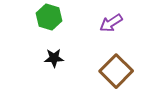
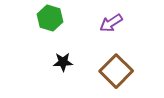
green hexagon: moved 1 px right, 1 px down
black star: moved 9 px right, 4 px down
